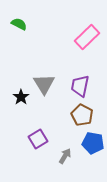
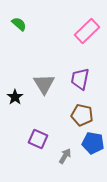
green semicircle: rotated 14 degrees clockwise
pink rectangle: moved 6 px up
purple trapezoid: moved 7 px up
black star: moved 6 px left
brown pentagon: rotated 15 degrees counterclockwise
purple square: rotated 36 degrees counterclockwise
